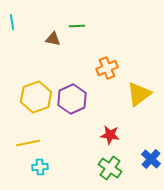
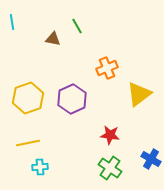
green line: rotated 63 degrees clockwise
yellow hexagon: moved 8 px left, 1 px down
blue cross: rotated 12 degrees counterclockwise
